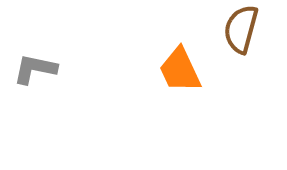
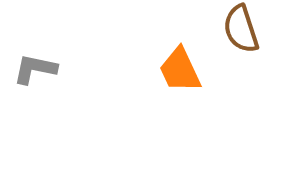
brown semicircle: rotated 33 degrees counterclockwise
